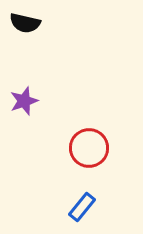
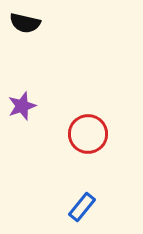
purple star: moved 2 px left, 5 px down
red circle: moved 1 px left, 14 px up
